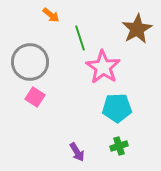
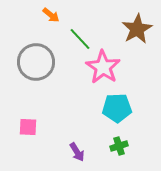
green line: moved 1 px down; rotated 25 degrees counterclockwise
gray circle: moved 6 px right
pink square: moved 7 px left, 30 px down; rotated 30 degrees counterclockwise
